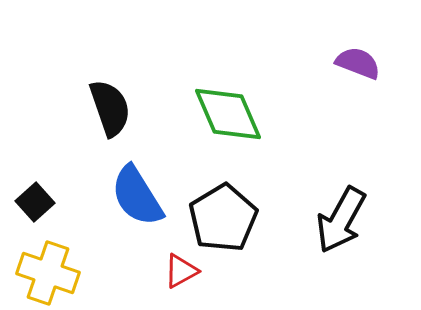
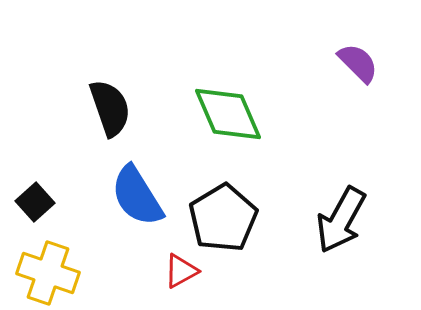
purple semicircle: rotated 24 degrees clockwise
